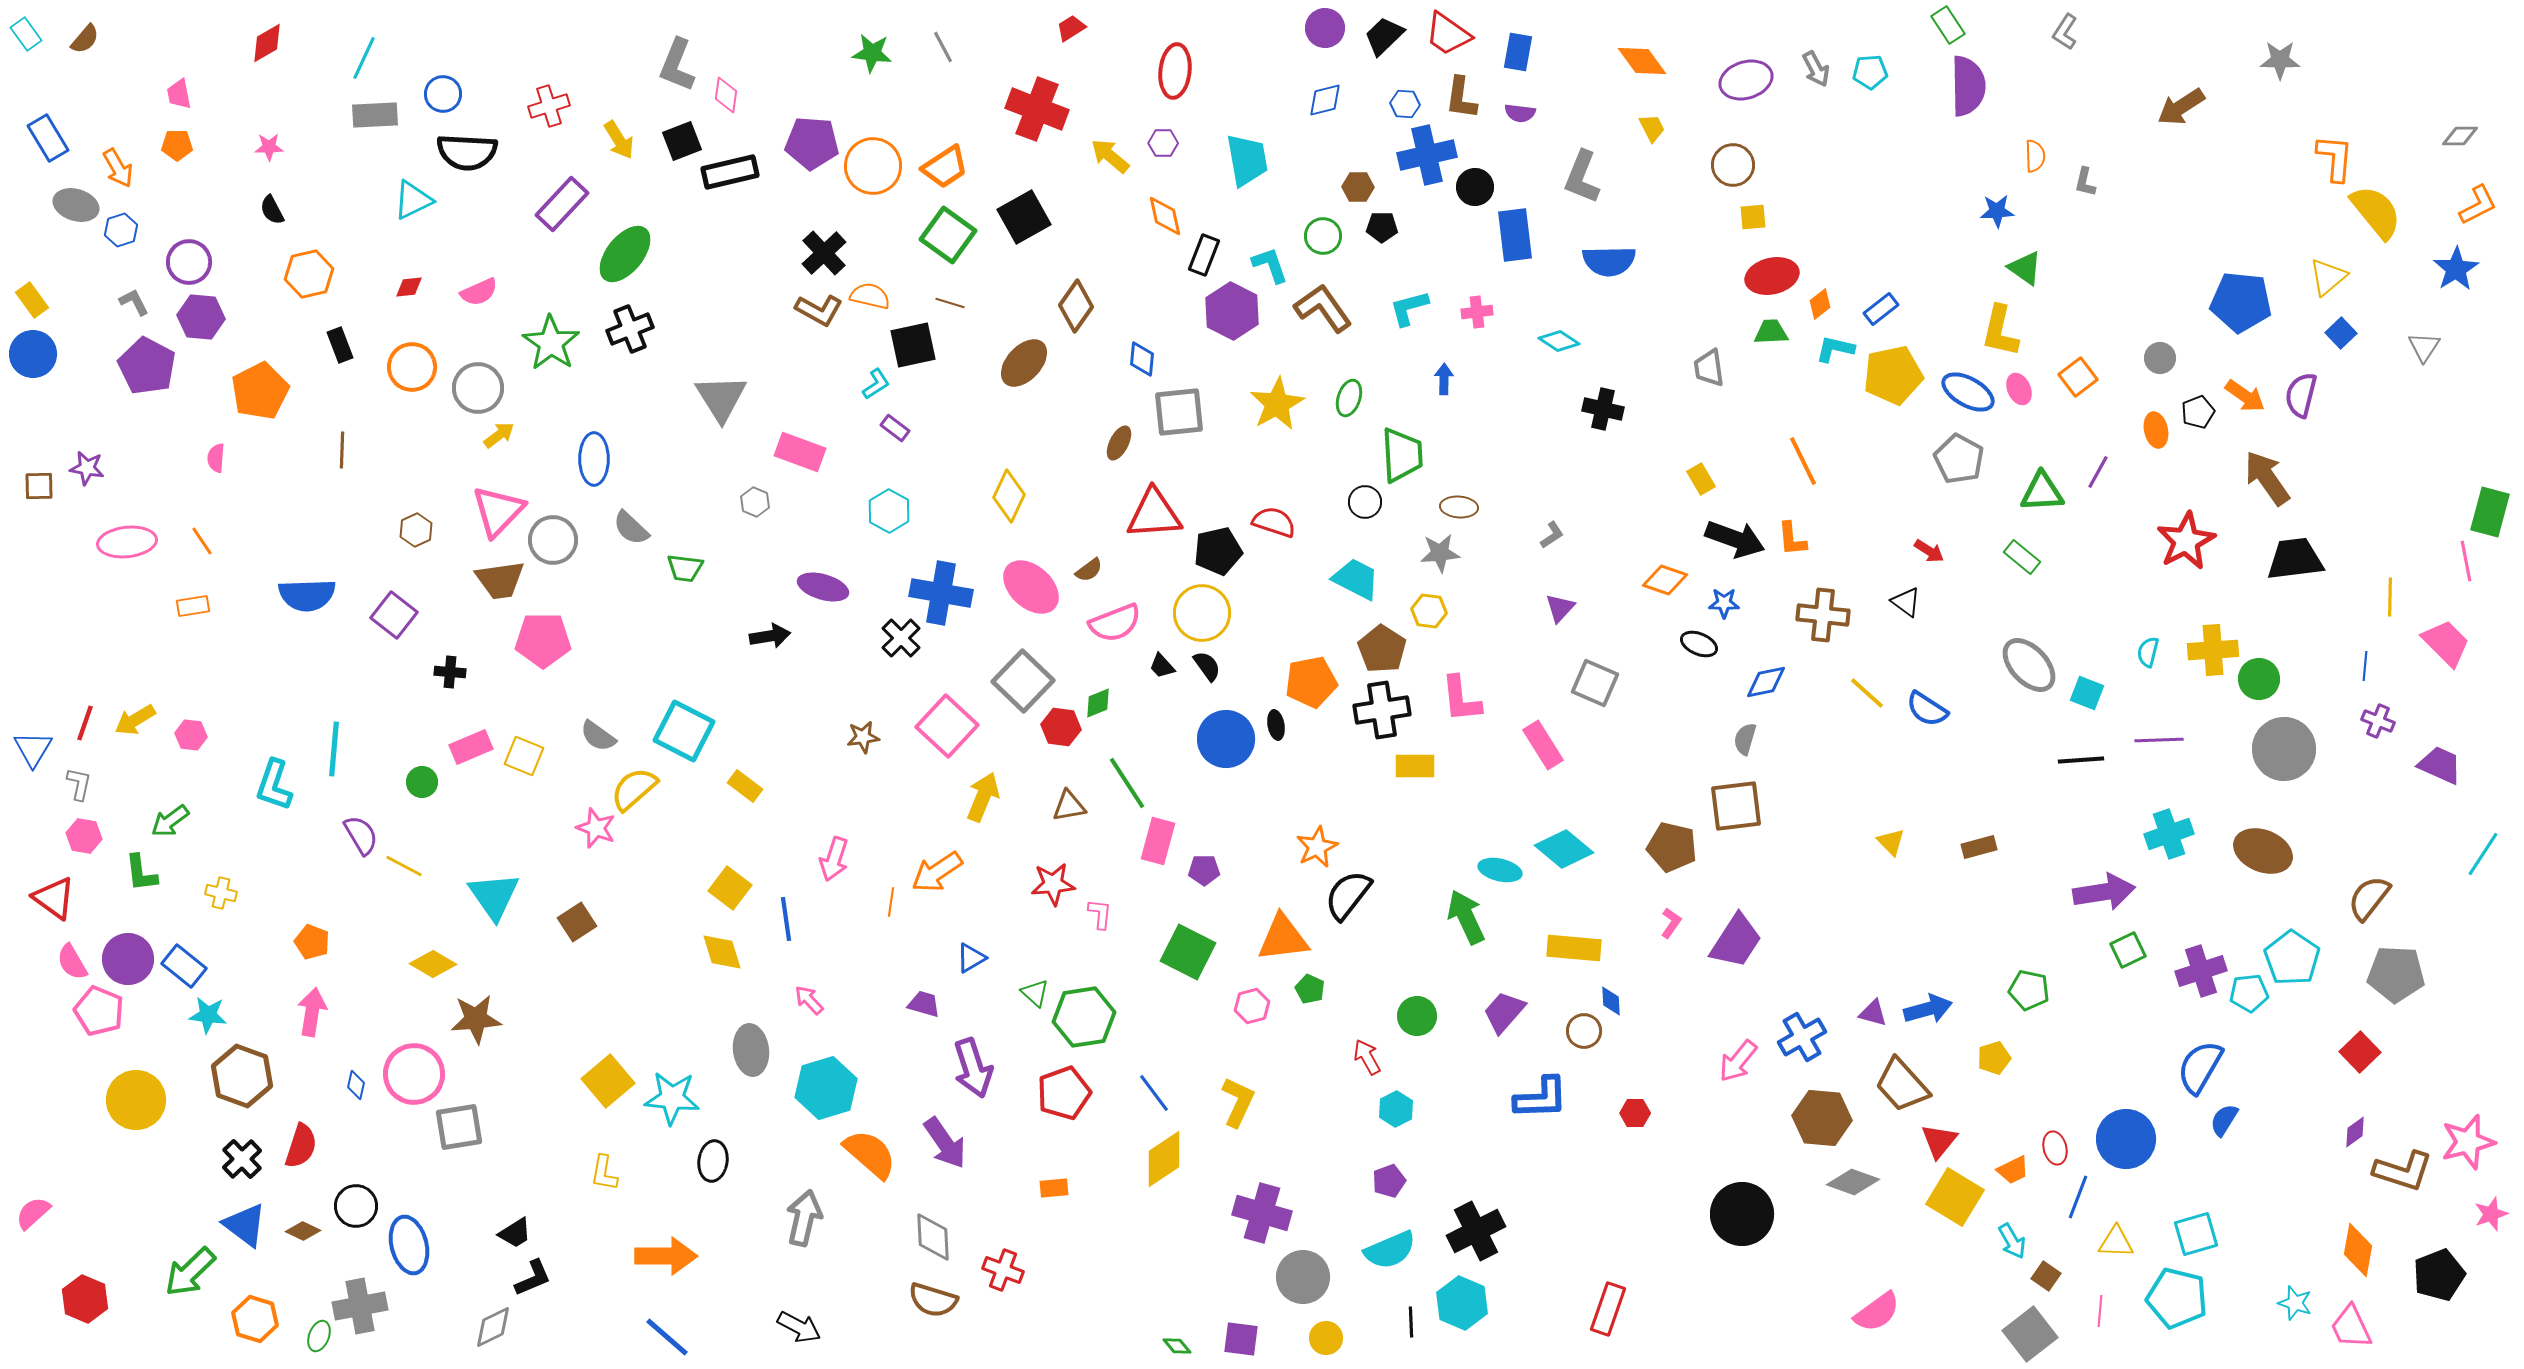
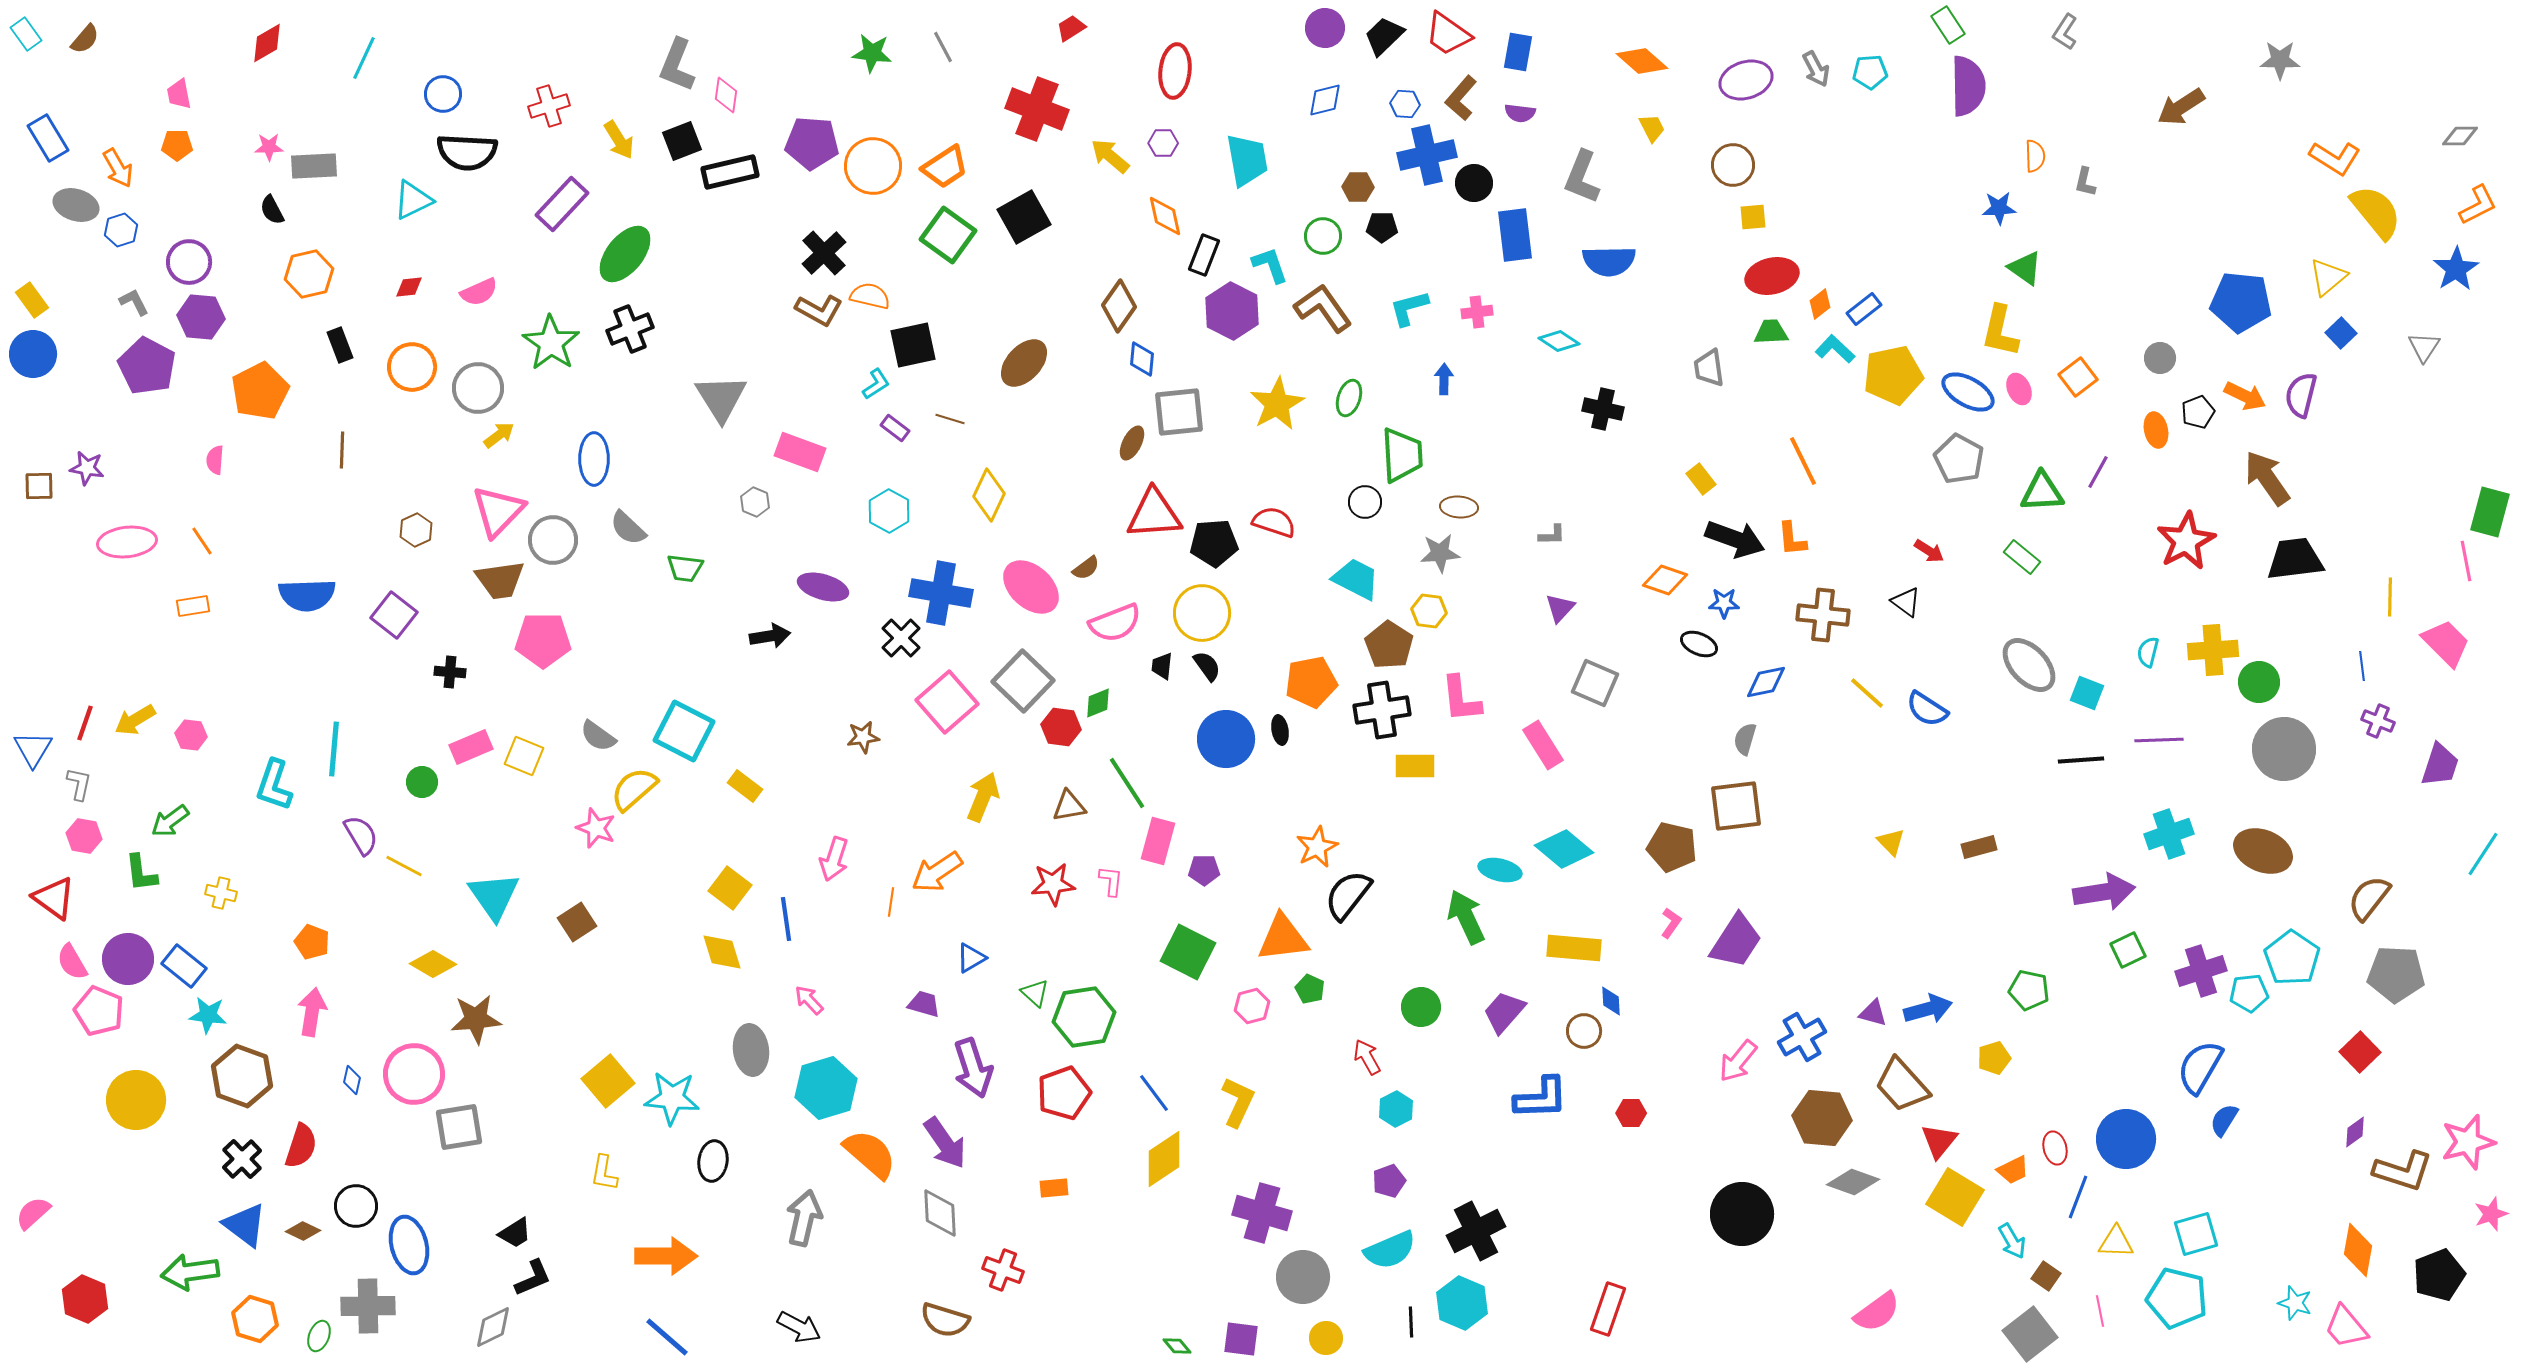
orange diamond at (1642, 61): rotated 12 degrees counterclockwise
brown L-shape at (1461, 98): rotated 33 degrees clockwise
gray rectangle at (375, 115): moved 61 px left, 51 px down
orange L-shape at (2335, 158): rotated 117 degrees clockwise
black circle at (1475, 187): moved 1 px left, 4 px up
blue star at (1997, 211): moved 2 px right, 3 px up
brown line at (950, 303): moved 116 px down
brown diamond at (1076, 306): moved 43 px right
blue rectangle at (1881, 309): moved 17 px left
cyan L-shape at (1835, 349): rotated 30 degrees clockwise
orange arrow at (2245, 396): rotated 9 degrees counterclockwise
brown ellipse at (1119, 443): moved 13 px right
pink semicircle at (216, 458): moved 1 px left, 2 px down
yellow rectangle at (1701, 479): rotated 8 degrees counterclockwise
yellow diamond at (1009, 496): moved 20 px left, 1 px up
gray semicircle at (631, 528): moved 3 px left
gray L-shape at (1552, 535): rotated 32 degrees clockwise
black pentagon at (1218, 551): moved 4 px left, 8 px up; rotated 9 degrees clockwise
brown semicircle at (1089, 570): moved 3 px left, 2 px up
brown pentagon at (1382, 649): moved 7 px right, 4 px up
black trapezoid at (1162, 666): rotated 48 degrees clockwise
blue line at (2365, 666): moved 3 px left; rotated 12 degrees counterclockwise
green circle at (2259, 679): moved 3 px down
black ellipse at (1276, 725): moved 4 px right, 5 px down
pink square at (947, 726): moved 24 px up; rotated 6 degrees clockwise
purple trapezoid at (2440, 765): rotated 84 degrees clockwise
pink L-shape at (1100, 914): moved 11 px right, 33 px up
green circle at (1417, 1016): moved 4 px right, 9 px up
blue diamond at (356, 1085): moved 4 px left, 5 px up
red hexagon at (1635, 1113): moved 4 px left
gray diamond at (933, 1237): moved 7 px right, 24 px up
green arrow at (190, 1272): rotated 36 degrees clockwise
brown semicircle at (933, 1300): moved 12 px right, 20 px down
gray cross at (360, 1306): moved 8 px right; rotated 10 degrees clockwise
pink line at (2100, 1311): rotated 16 degrees counterclockwise
pink trapezoid at (2351, 1327): moved 5 px left; rotated 15 degrees counterclockwise
